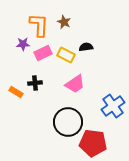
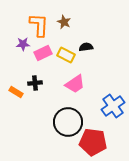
red pentagon: moved 1 px up
